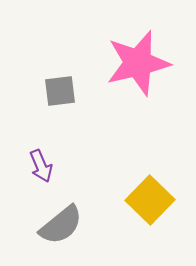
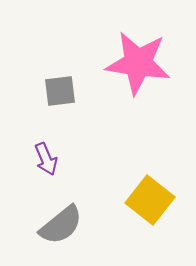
pink star: rotated 22 degrees clockwise
purple arrow: moved 5 px right, 7 px up
yellow square: rotated 6 degrees counterclockwise
